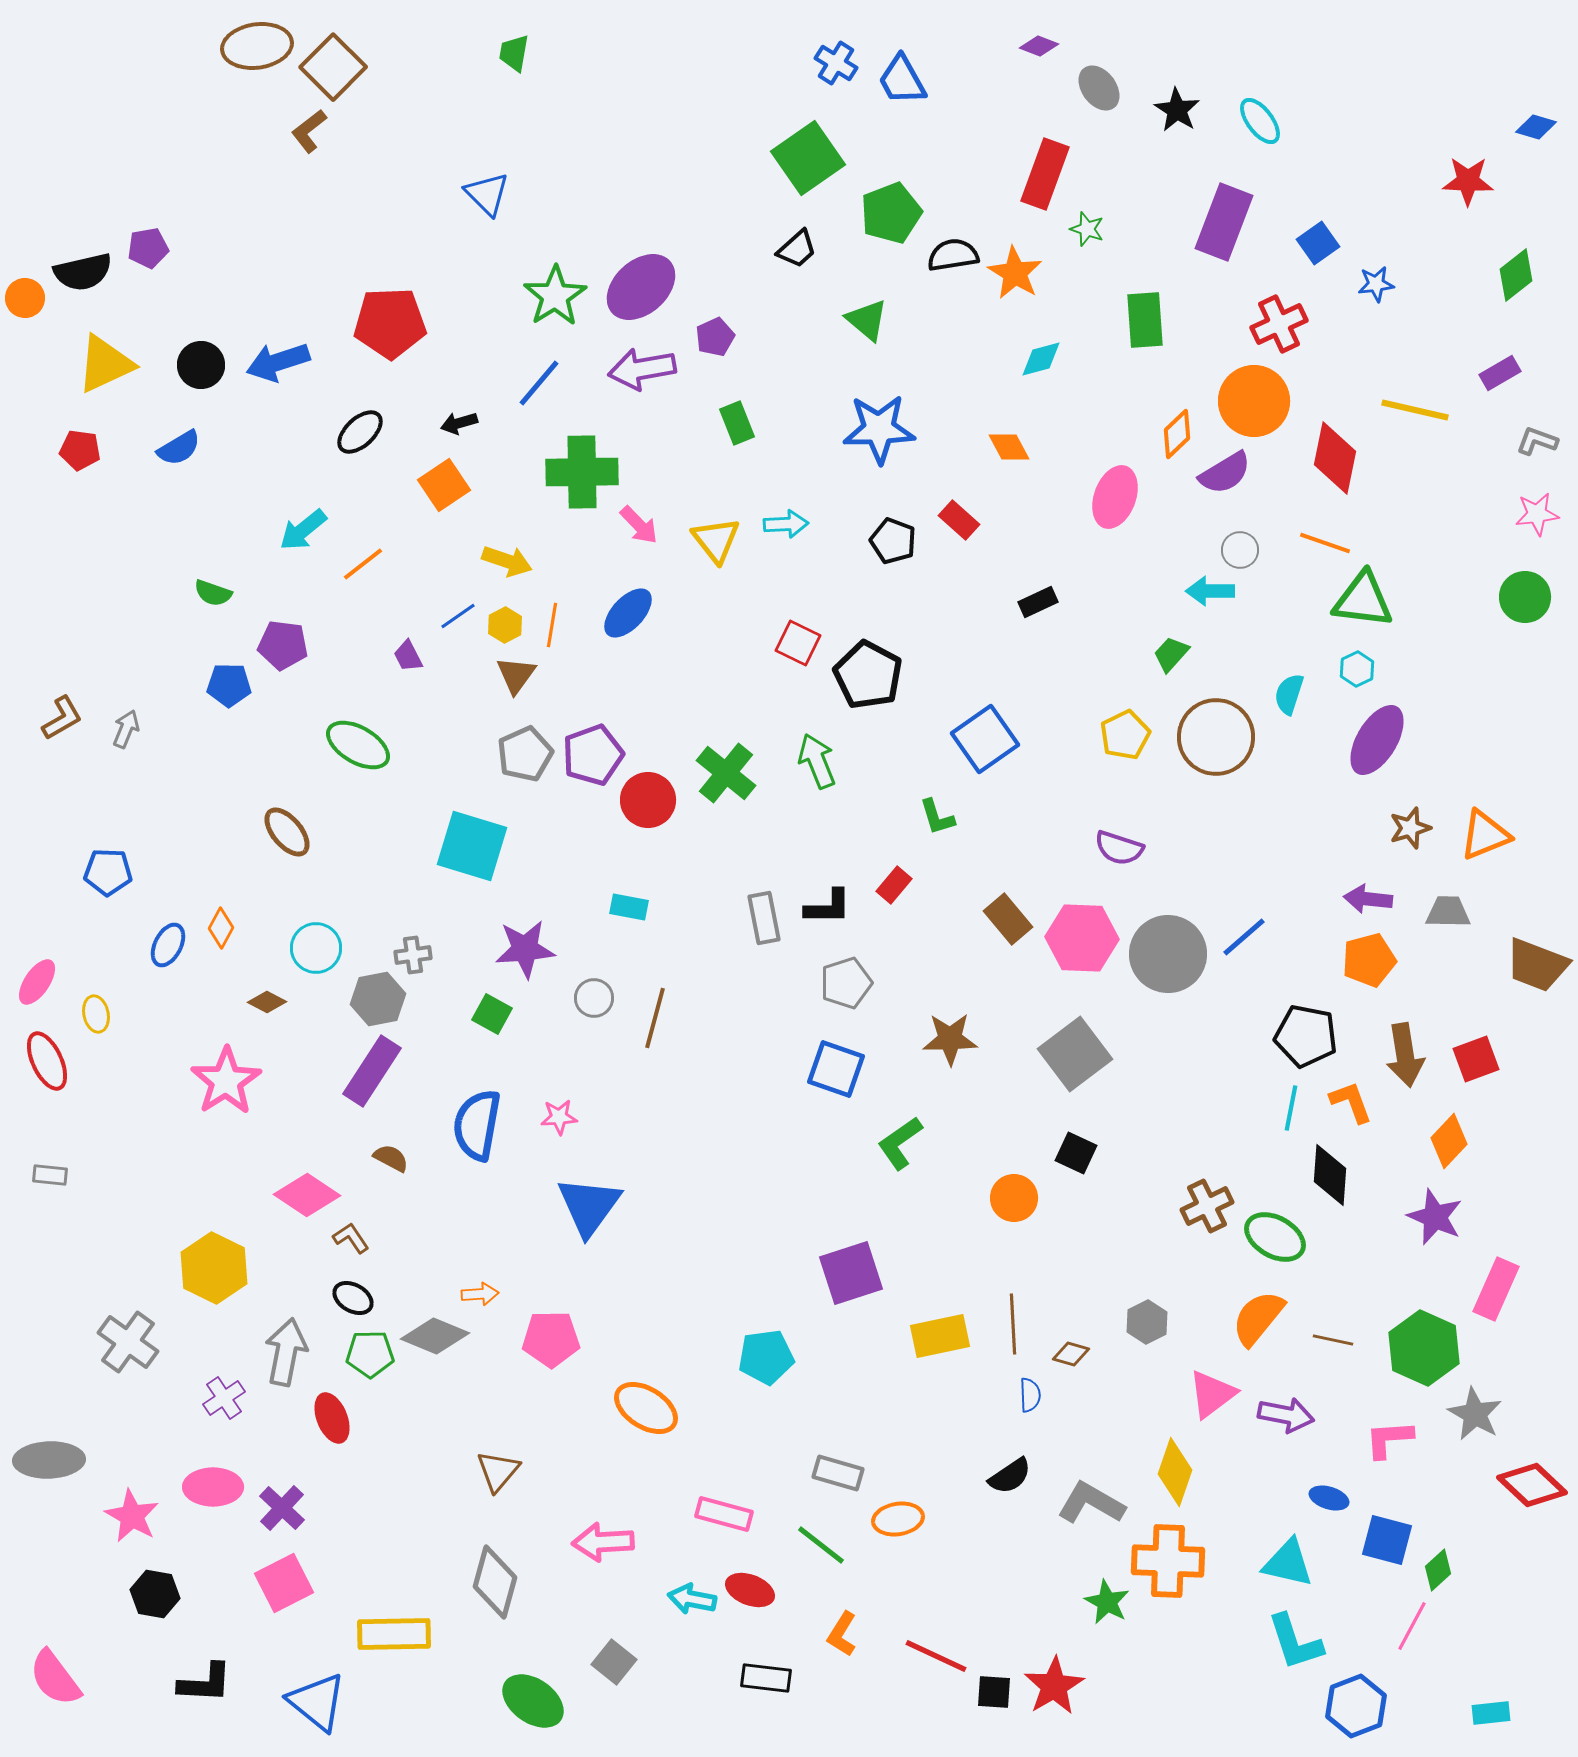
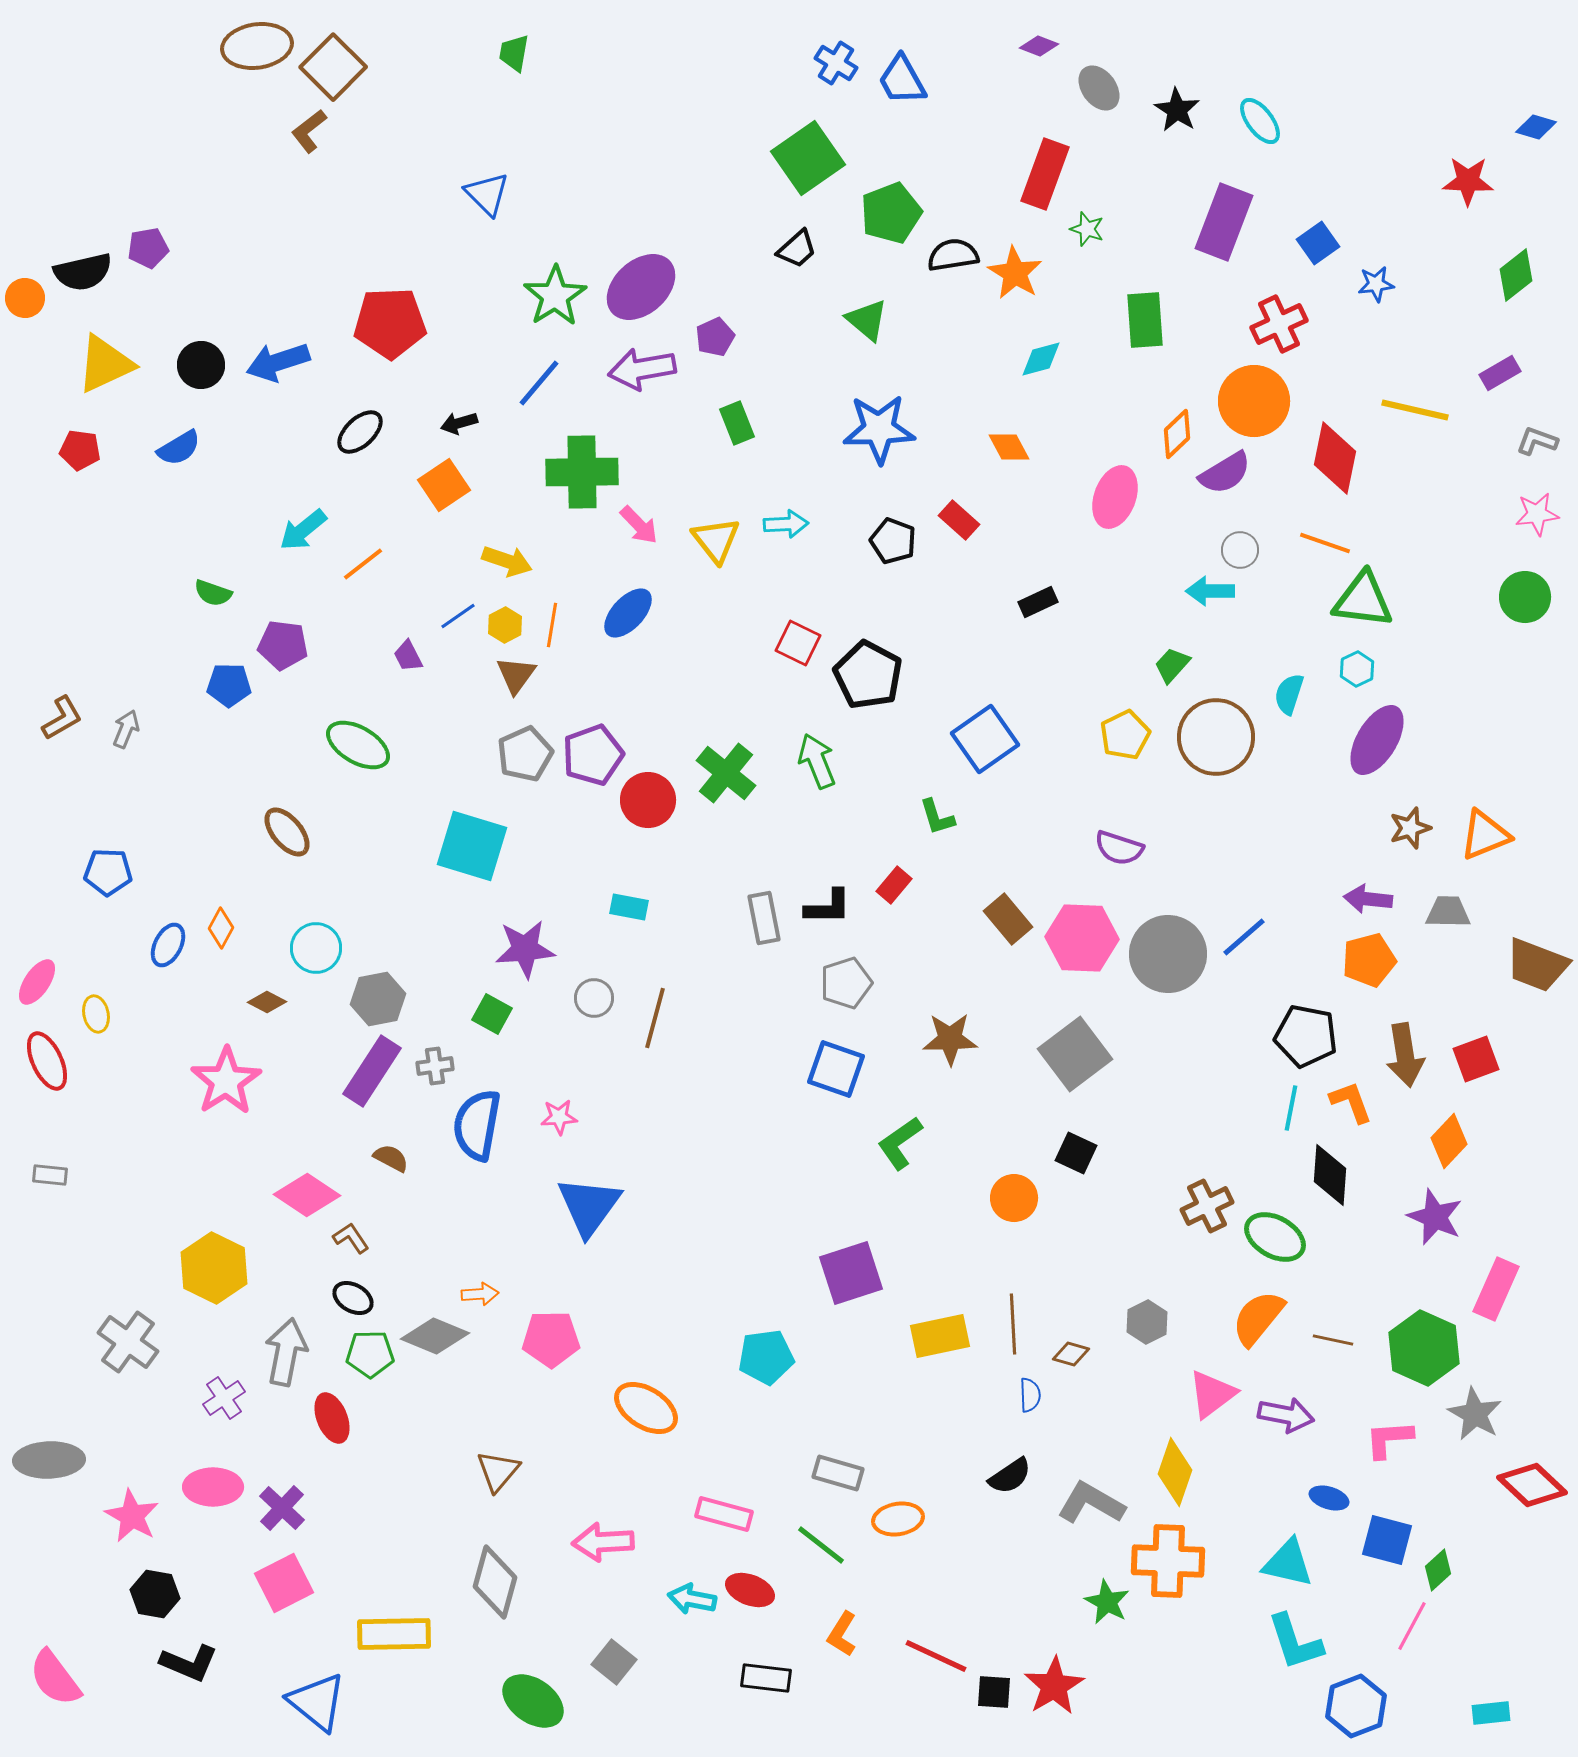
green trapezoid at (1171, 654): moved 1 px right, 11 px down
gray cross at (413, 955): moved 22 px right, 111 px down
black L-shape at (205, 1683): moved 16 px left, 20 px up; rotated 20 degrees clockwise
